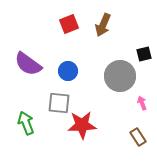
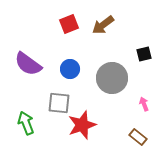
brown arrow: rotated 30 degrees clockwise
blue circle: moved 2 px right, 2 px up
gray circle: moved 8 px left, 2 px down
pink arrow: moved 2 px right, 1 px down
red star: rotated 16 degrees counterclockwise
brown rectangle: rotated 18 degrees counterclockwise
